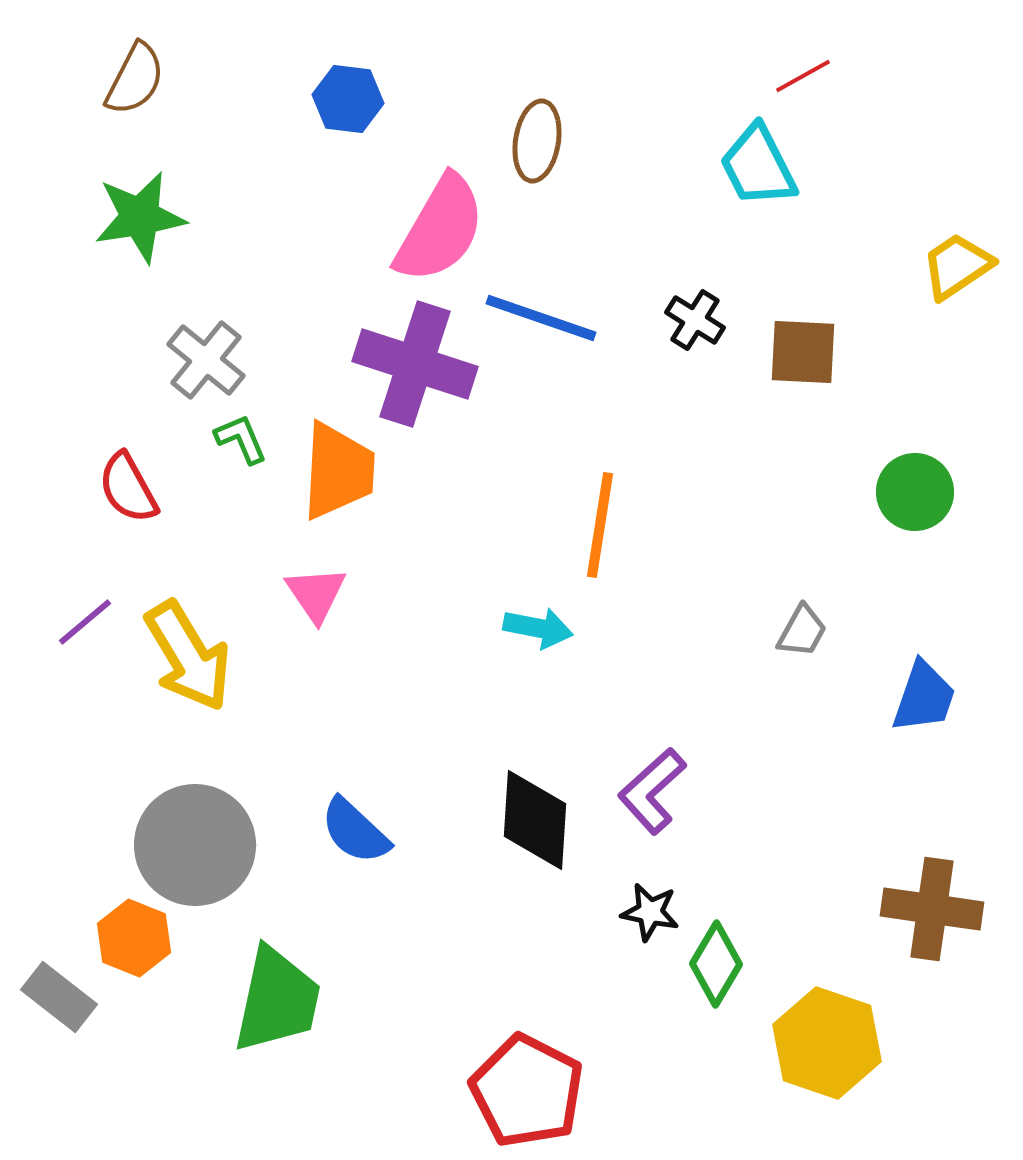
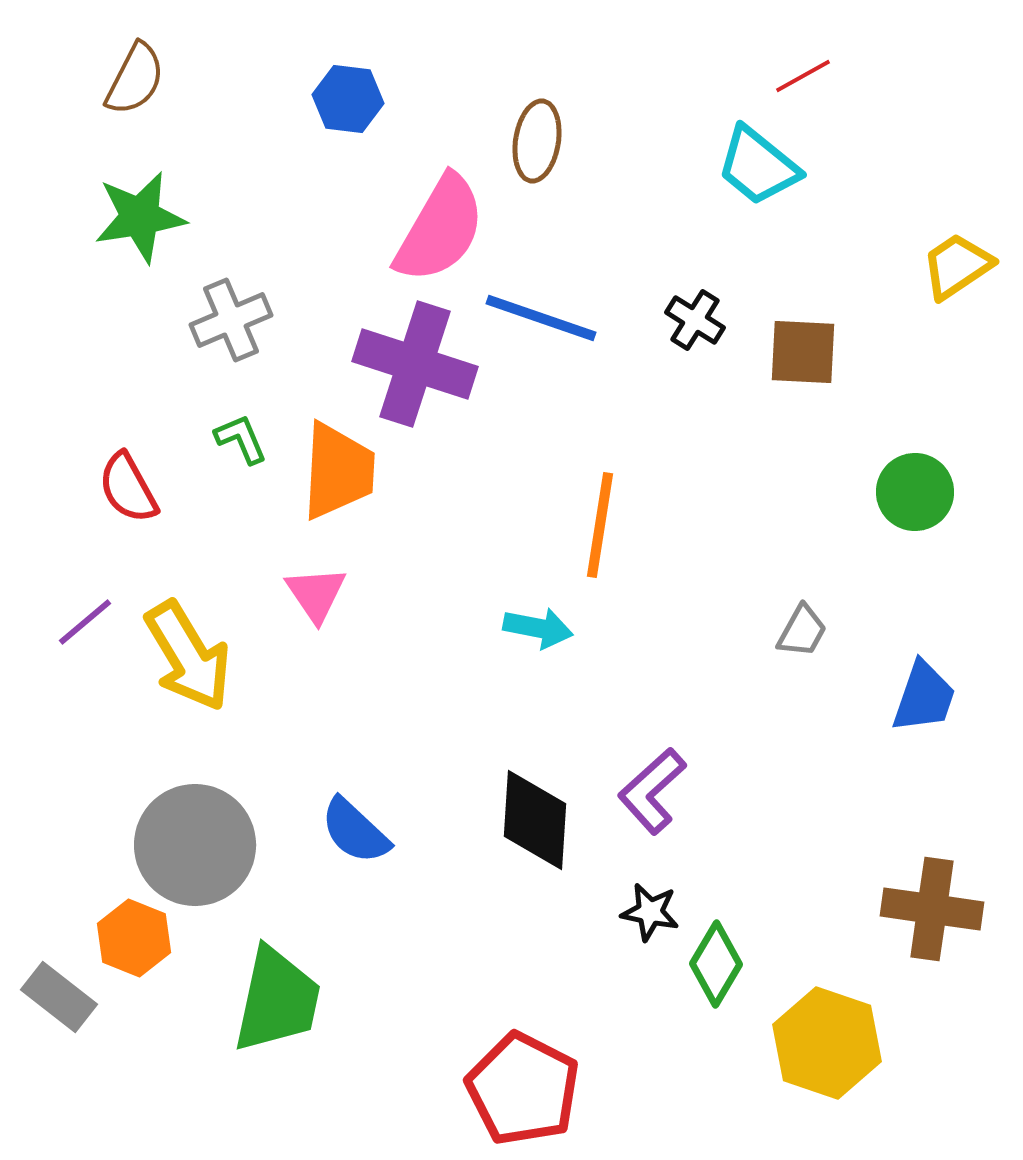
cyan trapezoid: rotated 24 degrees counterclockwise
gray cross: moved 25 px right, 40 px up; rotated 28 degrees clockwise
red pentagon: moved 4 px left, 2 px up
